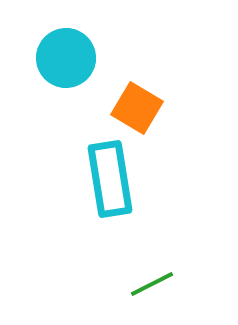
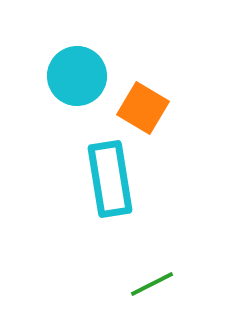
cyan circle: moved 11 px right, 18 px down
orange square: moved 6 px right
